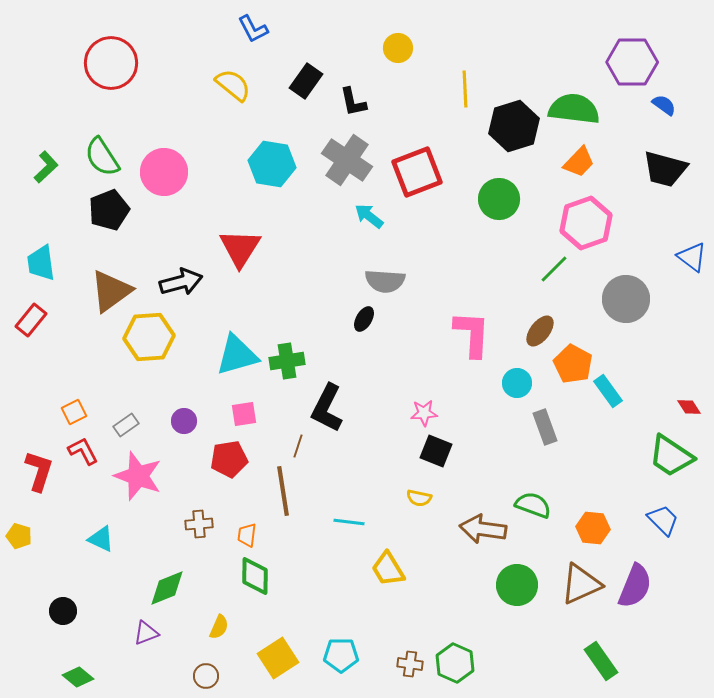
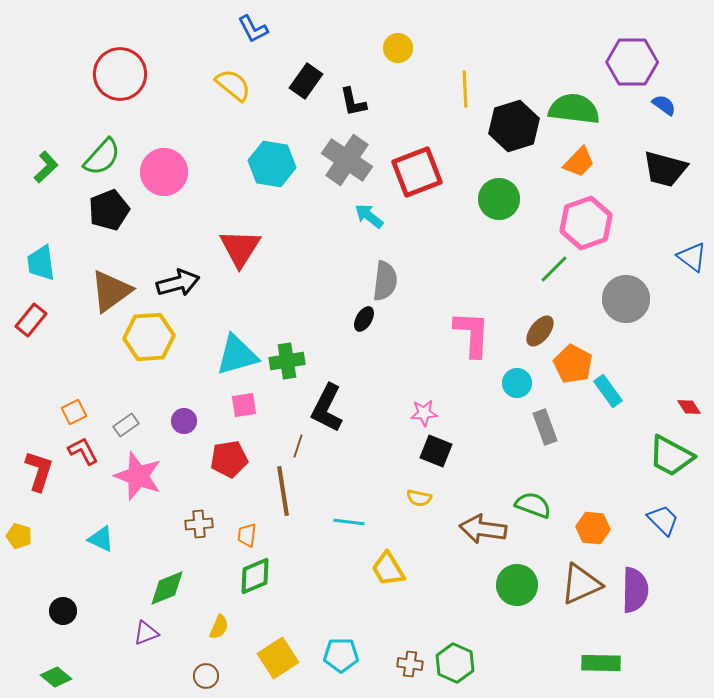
red circle at (111, 63): moved 9 px right, 11 px down
green semicircle at (102, 157): rotated 105 degrees counterclockwise
gray semicircle at (385, 281): rotated 87 degrees counterclockwise
black arrow at (181, 282): moved 3 px left, 1 px down
pink square at (244, 414): moved 9 px up
green trapezoid at (671, 456): rotated 6 degrees counterclockwise
green diamond at (255, 576): rotated 66 degrees clockwise
purple semicircle at (635, 586): moved 4 px down; rotated 21 degrees counterclockwise
green rectangle at (601, 661): moved 2 px down; rotated 54 degrees counterclockwise
green diamond at (78, 677): moved 22 px left
